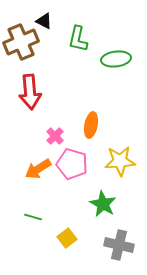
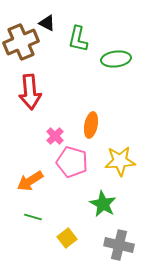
black triangle: moved 3 px right, 2 px down
pink pentagon: moved 2 px up
orange arrow: moved 8 px left, 12 px down
